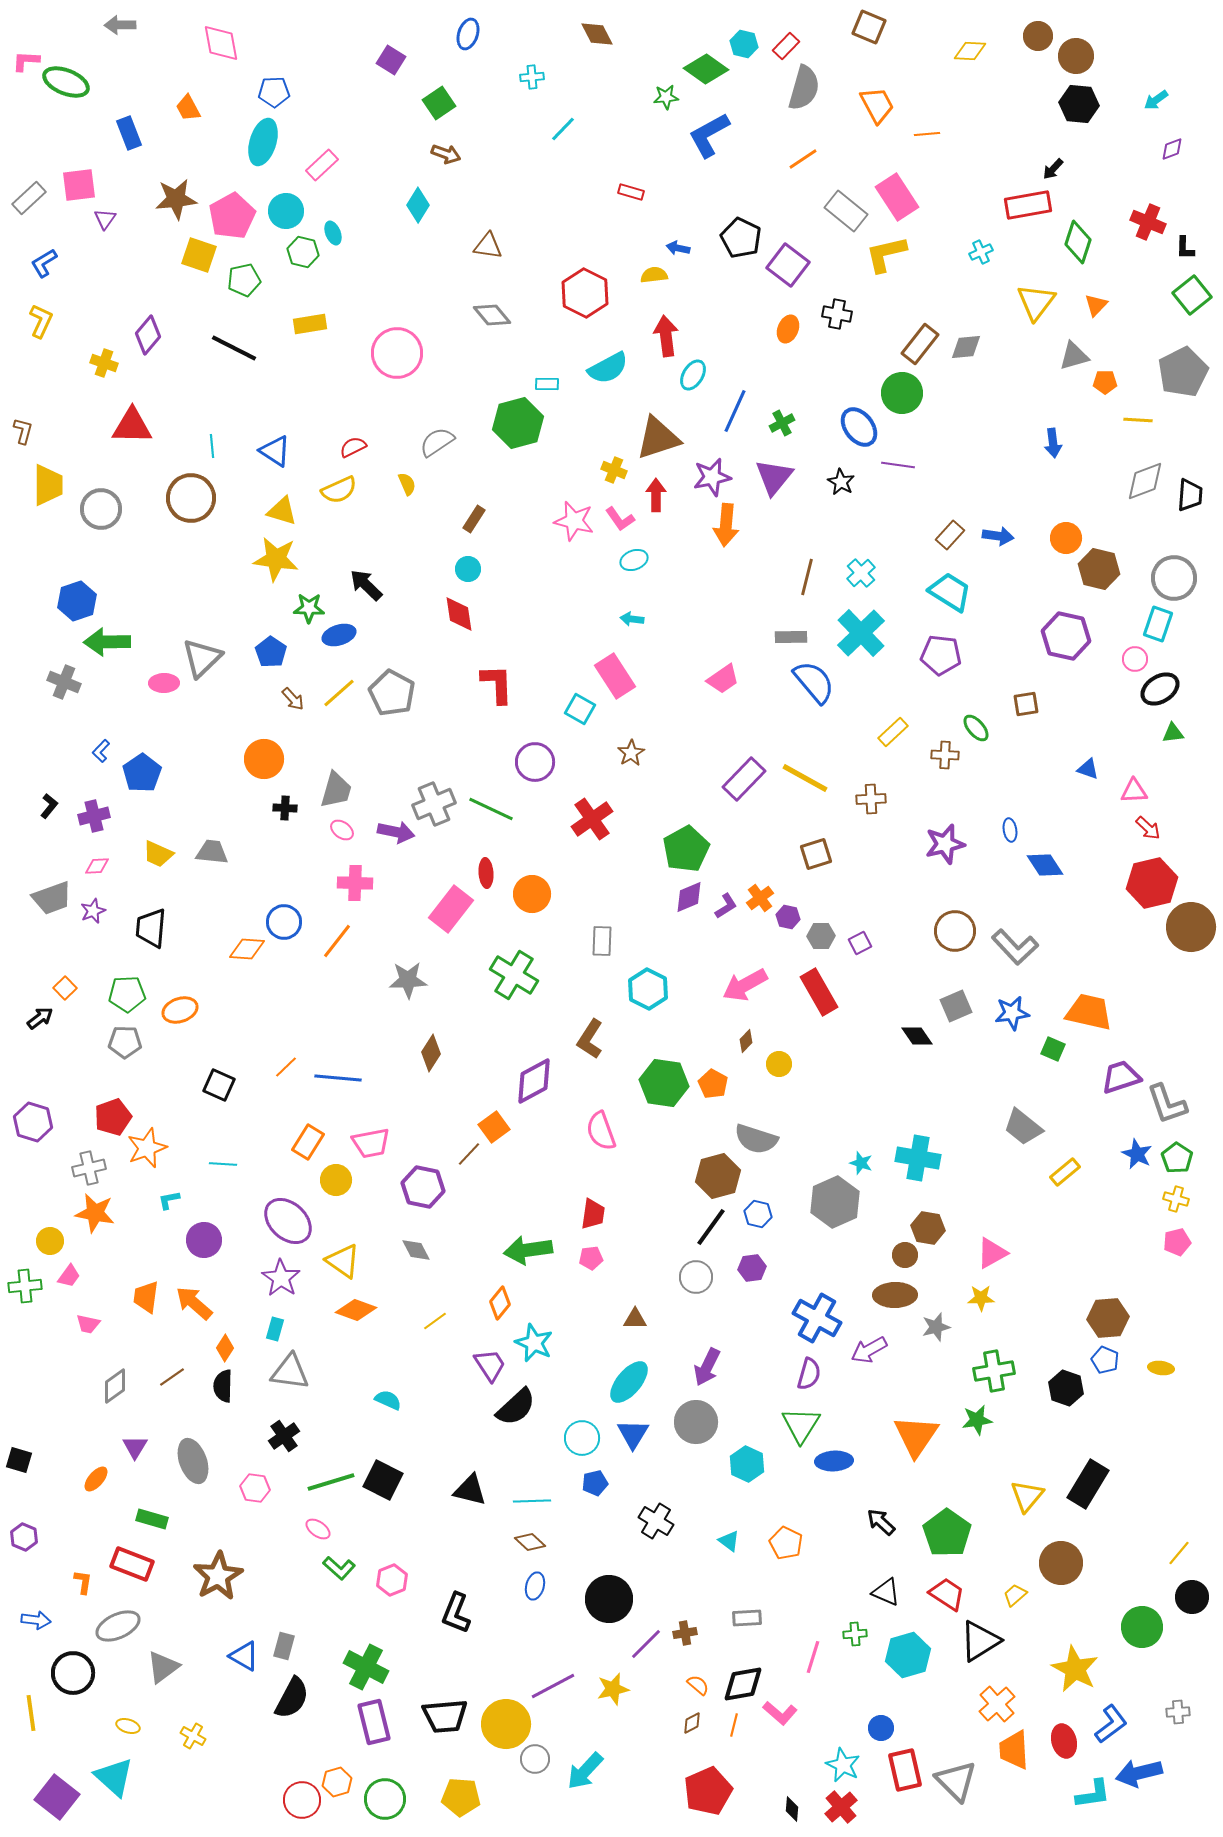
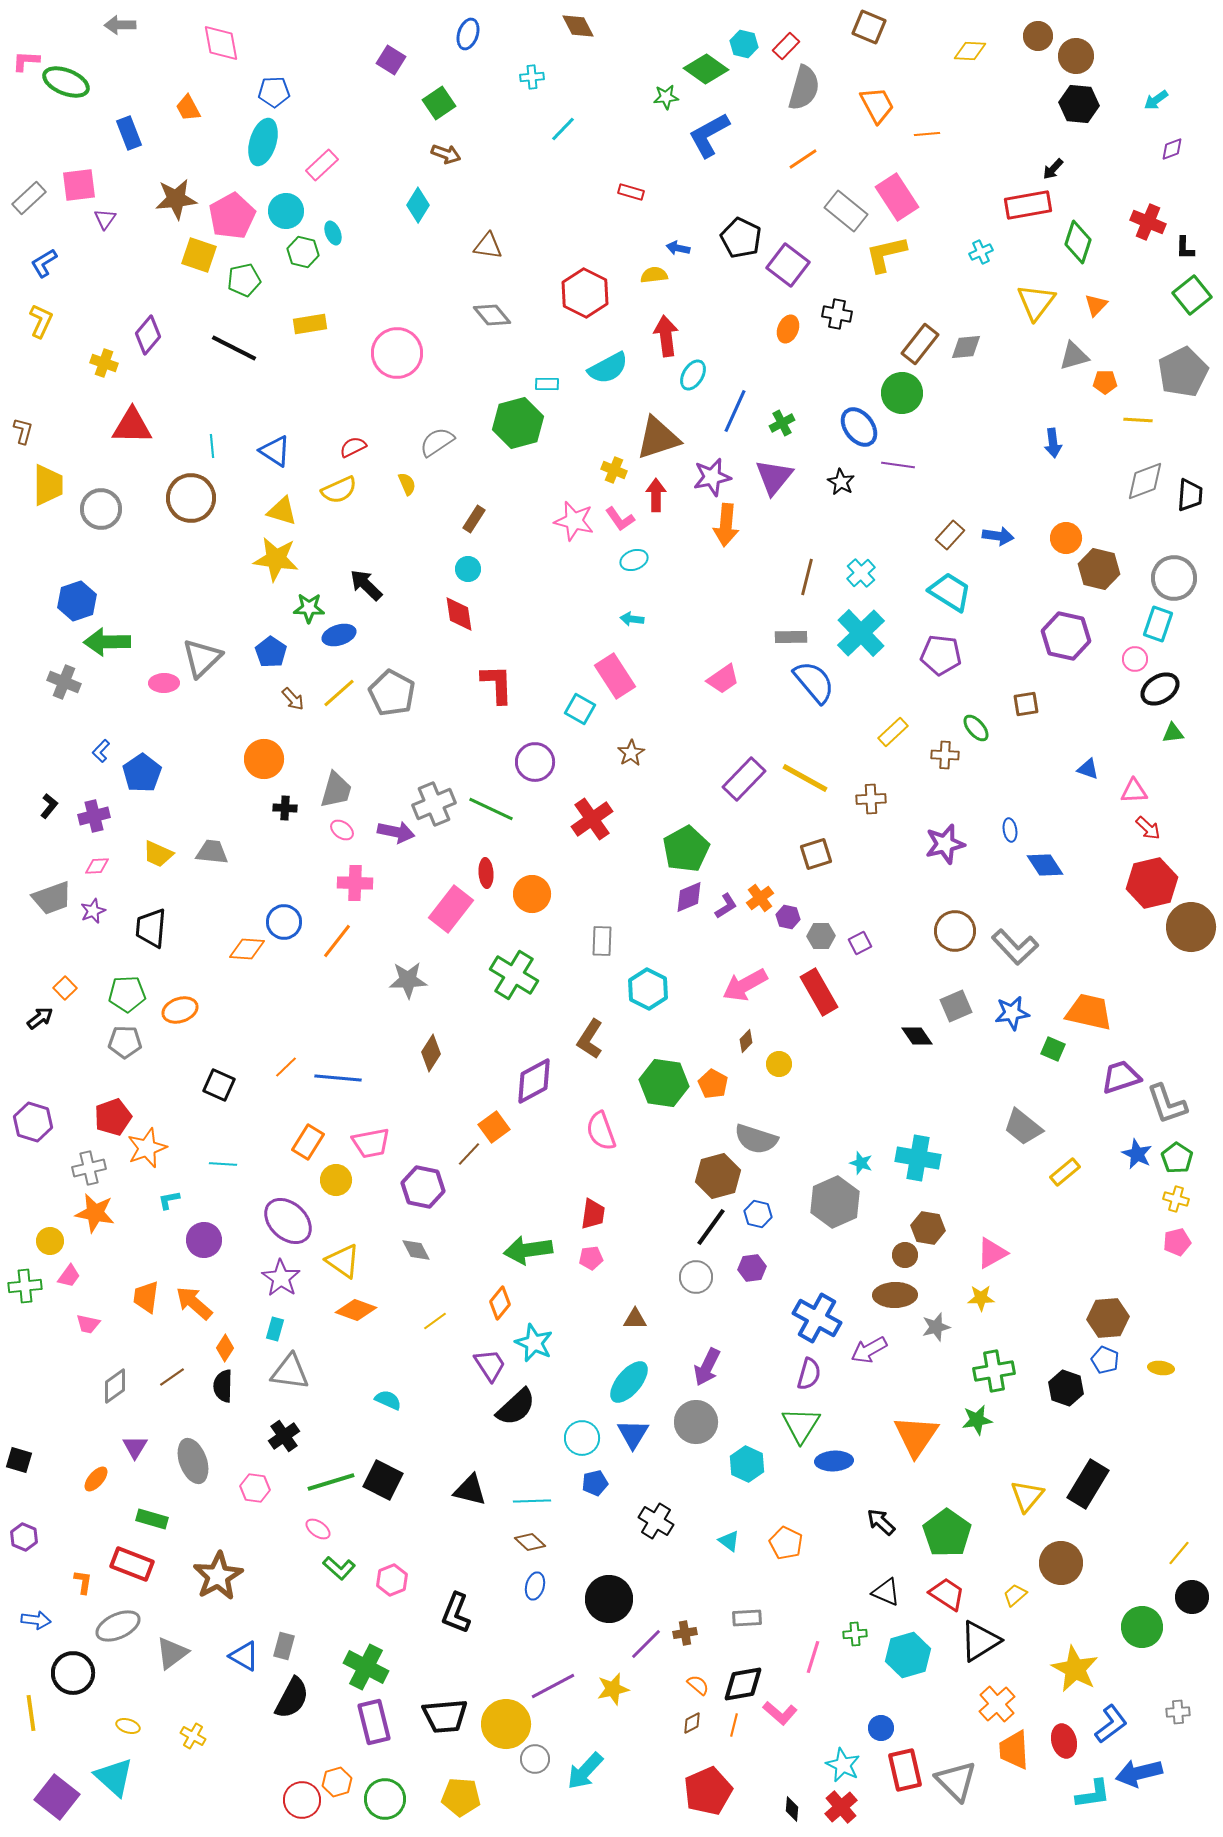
brown diamond at (597, 34): moved 19 px left, 8 px up
gray triangle at (163, 1667): moved 9 px right, 14 px up
